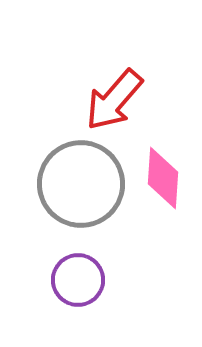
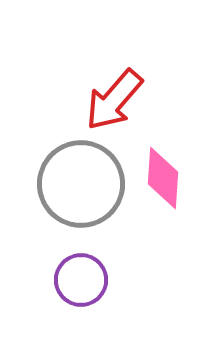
purple circle: moved 3 px right
